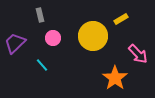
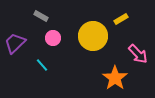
gray rectangle: moved 1 px right, 1 px down; rotated 48 degrees counterclockwise
